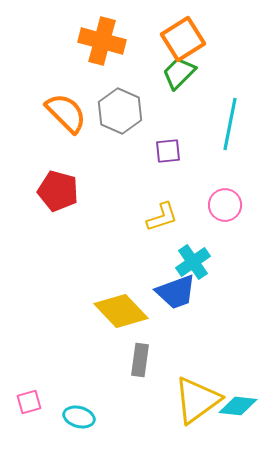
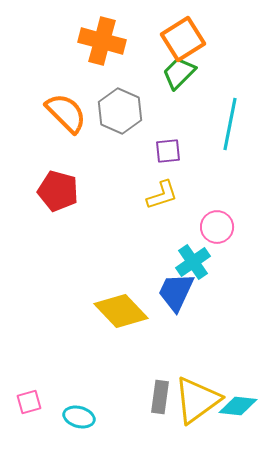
pink circle: moved 8 px left, 22 px down
yellow L-shape: moved 22 px up
blue trapezoid: rotated 135 degrees clockwise
gray rectangle: moved 20 px right, 37 px down
